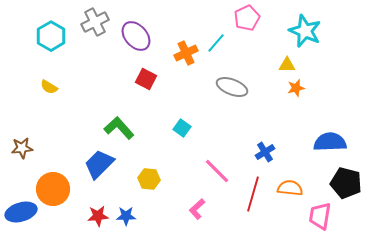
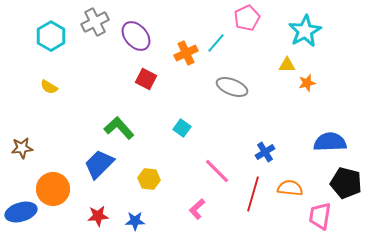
cyan star: rotated 20 degrees clockwise
orange star: moved 11 px right, 5 px up
blue star: moved 9 px right, 5 px down
